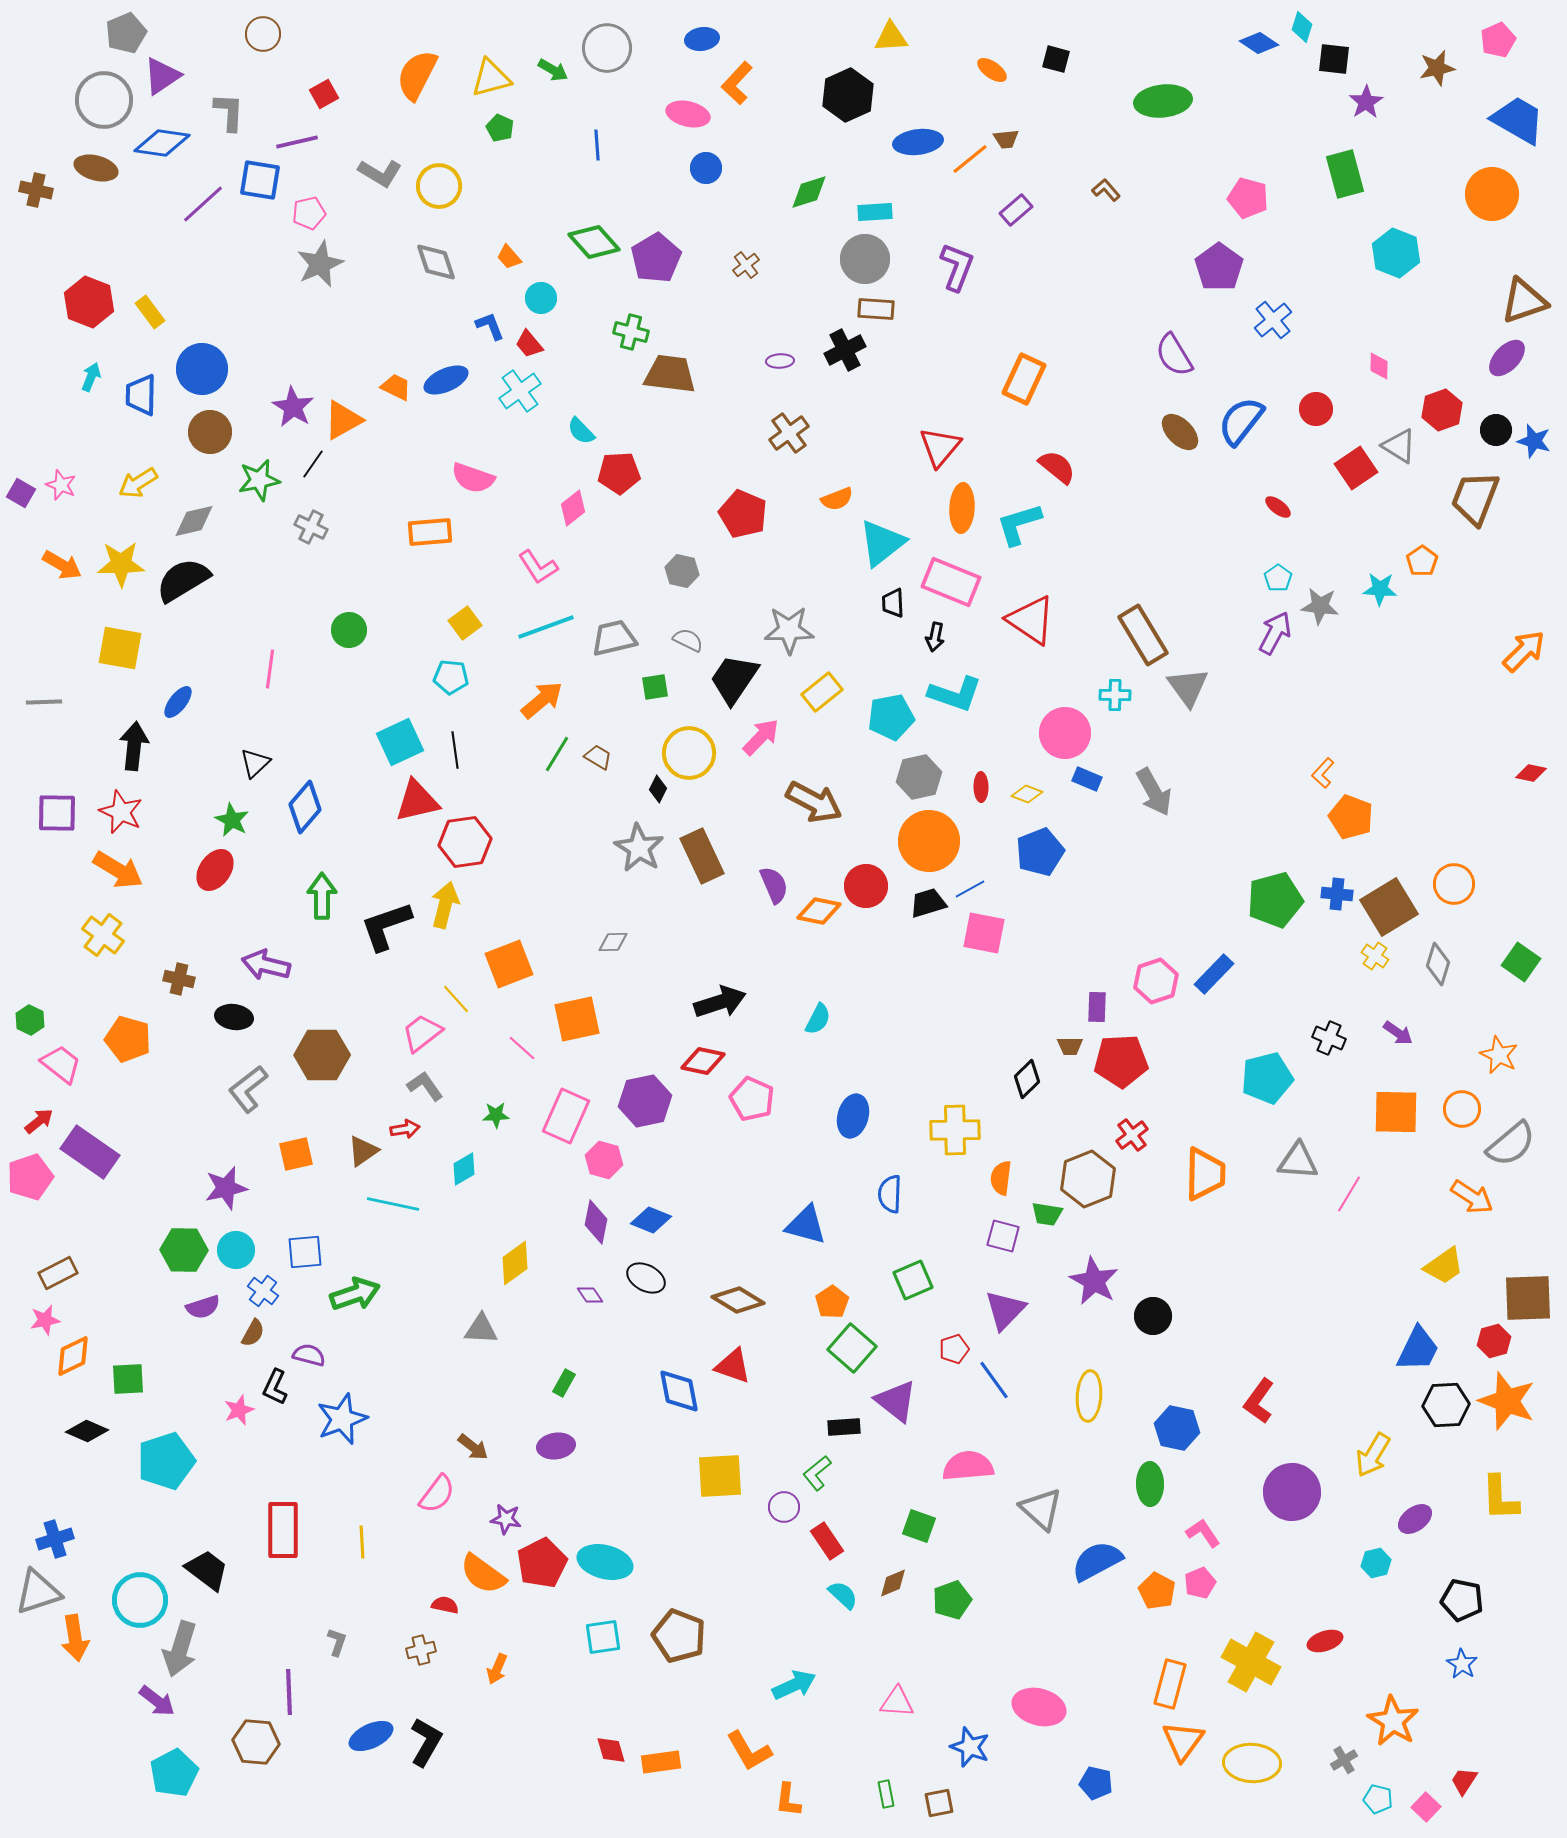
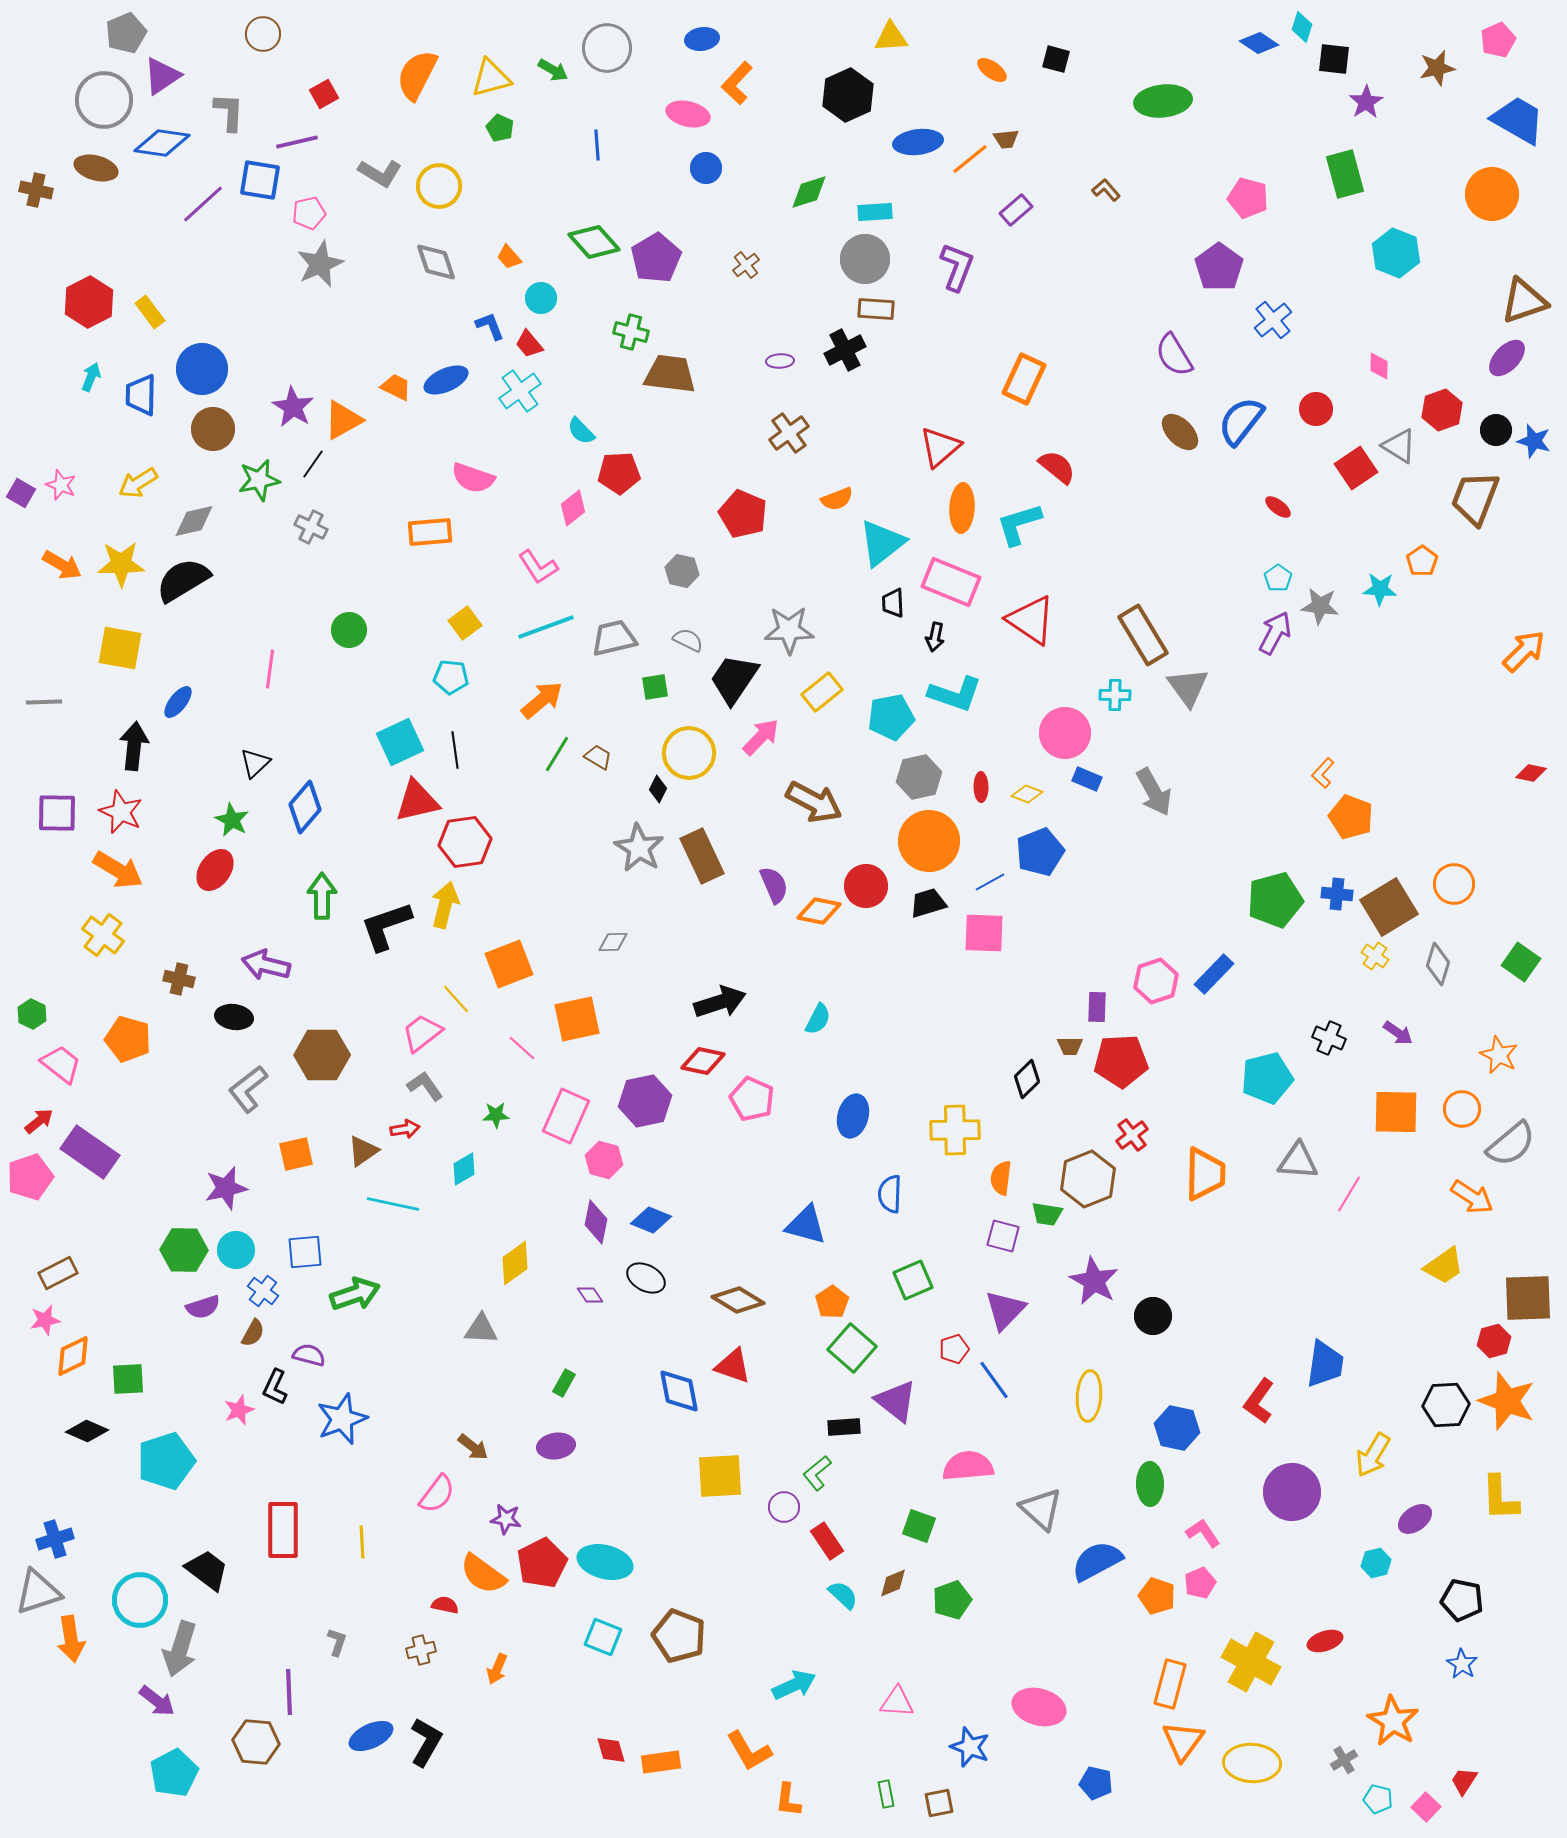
red hexagon at (89, 302): rotated 12 degrees clockwise
brown circle at (210, 432): moved 3 px right, 3 px up
red triangle at (940, 447): rotated 9 degrees clockwise
blue line at (970, 889): moved 20 px right, 7 px up
pink square at (984, 933): rotated 9 degrees counterclockwise
green hexagon at (30, 1020): moved 2 px right, 6 px up
blue trapezoid at (1418, 1349): moved 93 px left, 15 px down; rotated 18 degrees counterclockwise
orange pentagon at (1157, 1591): moved 5 px down; rotated 9 degrees counterclockwise
cyan square at (603, 1637): rotated 30 degrees clockwise
orange arrow at (75, 1638): moved 4 px left, 1 px down
